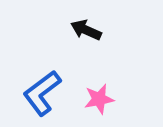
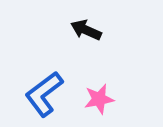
blue L-shape: moved 2 px right, 1 px down
